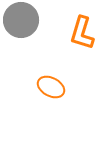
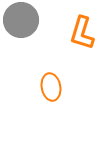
orange ellipse: rotated 52 degrees clockwise
